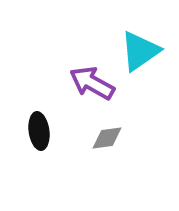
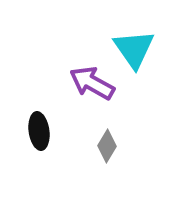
cyan triangle: moved 6 px left, 2 px up; rotated 30 degrees counterclockwise
gray diamond: moved 8 px down; rotated 52 degrees counterclockwise
